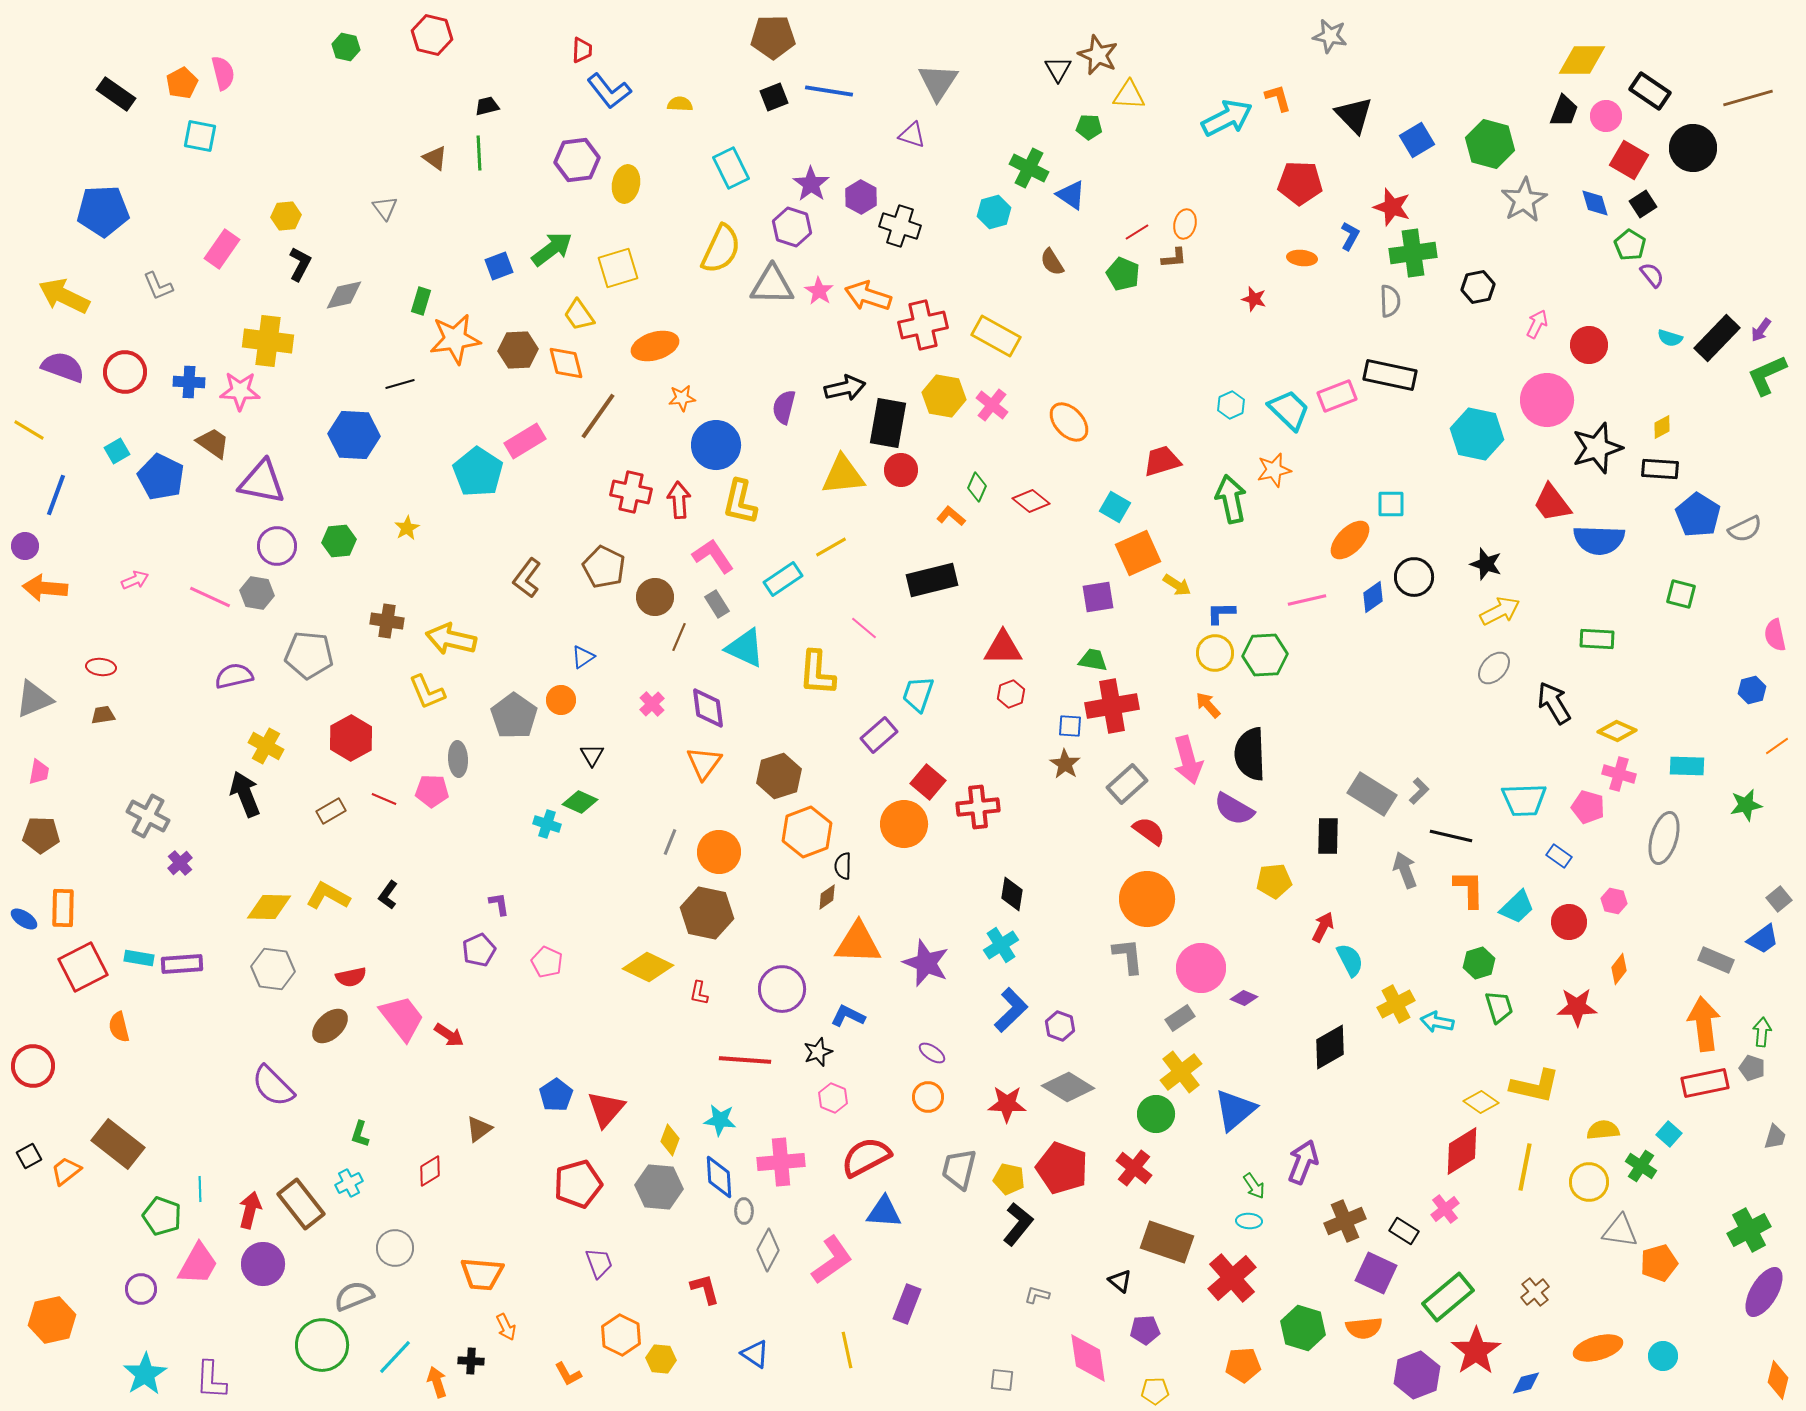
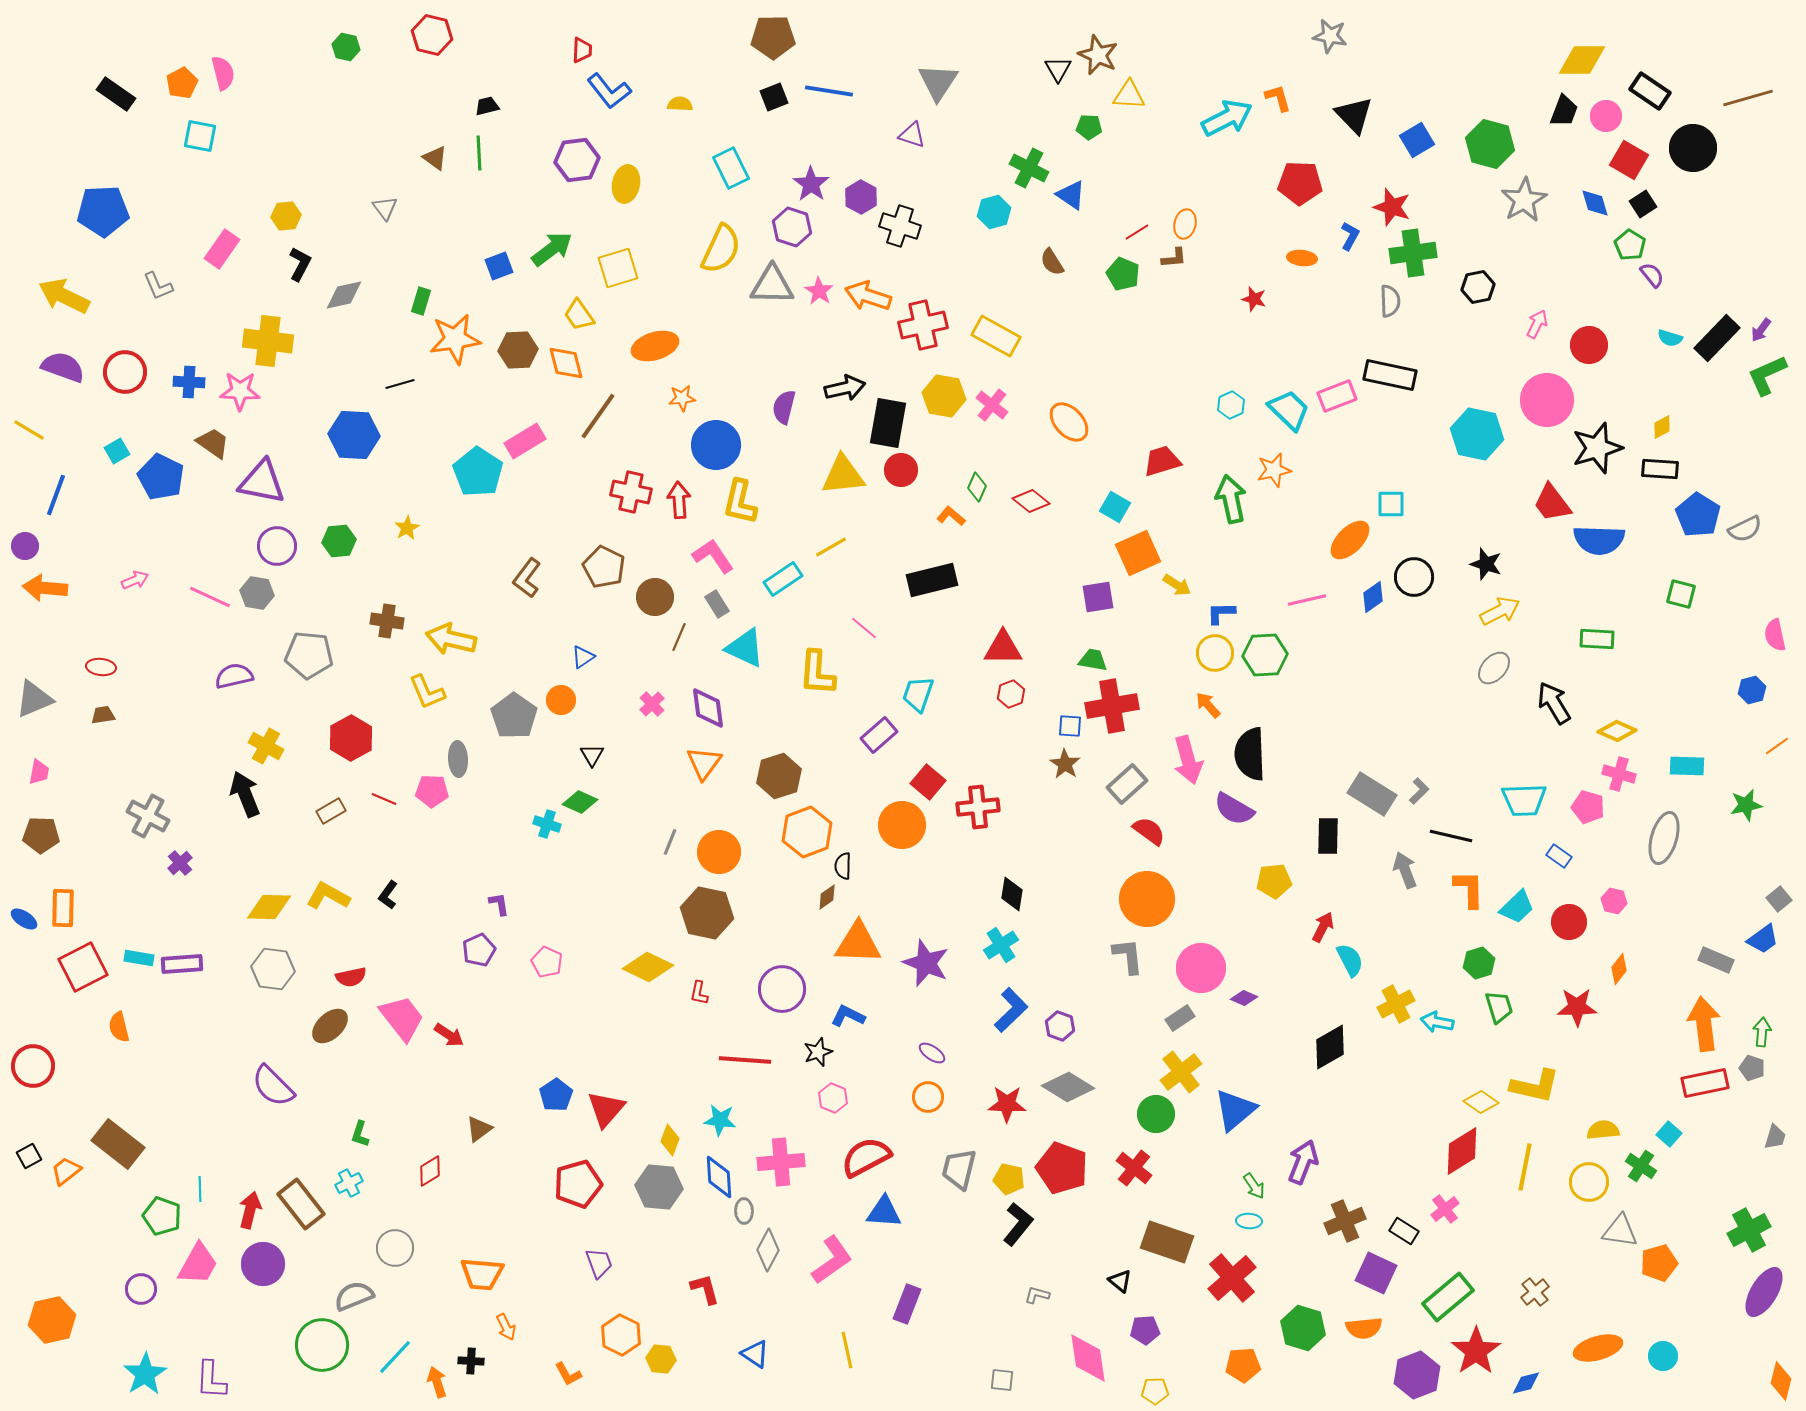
orange circle at (904, 824): moved 2 px left, 1 px down
orange diamond at (1778, 1380): moved 3 px right, 1 px down
